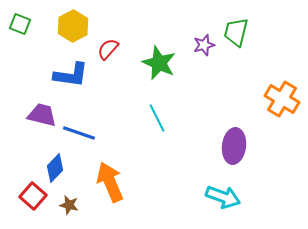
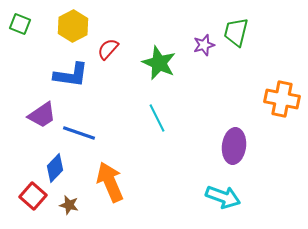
orange cross: rotated 20 degrees counterclockwise
purple trapezoid: rotated 132 degrees clockwise
